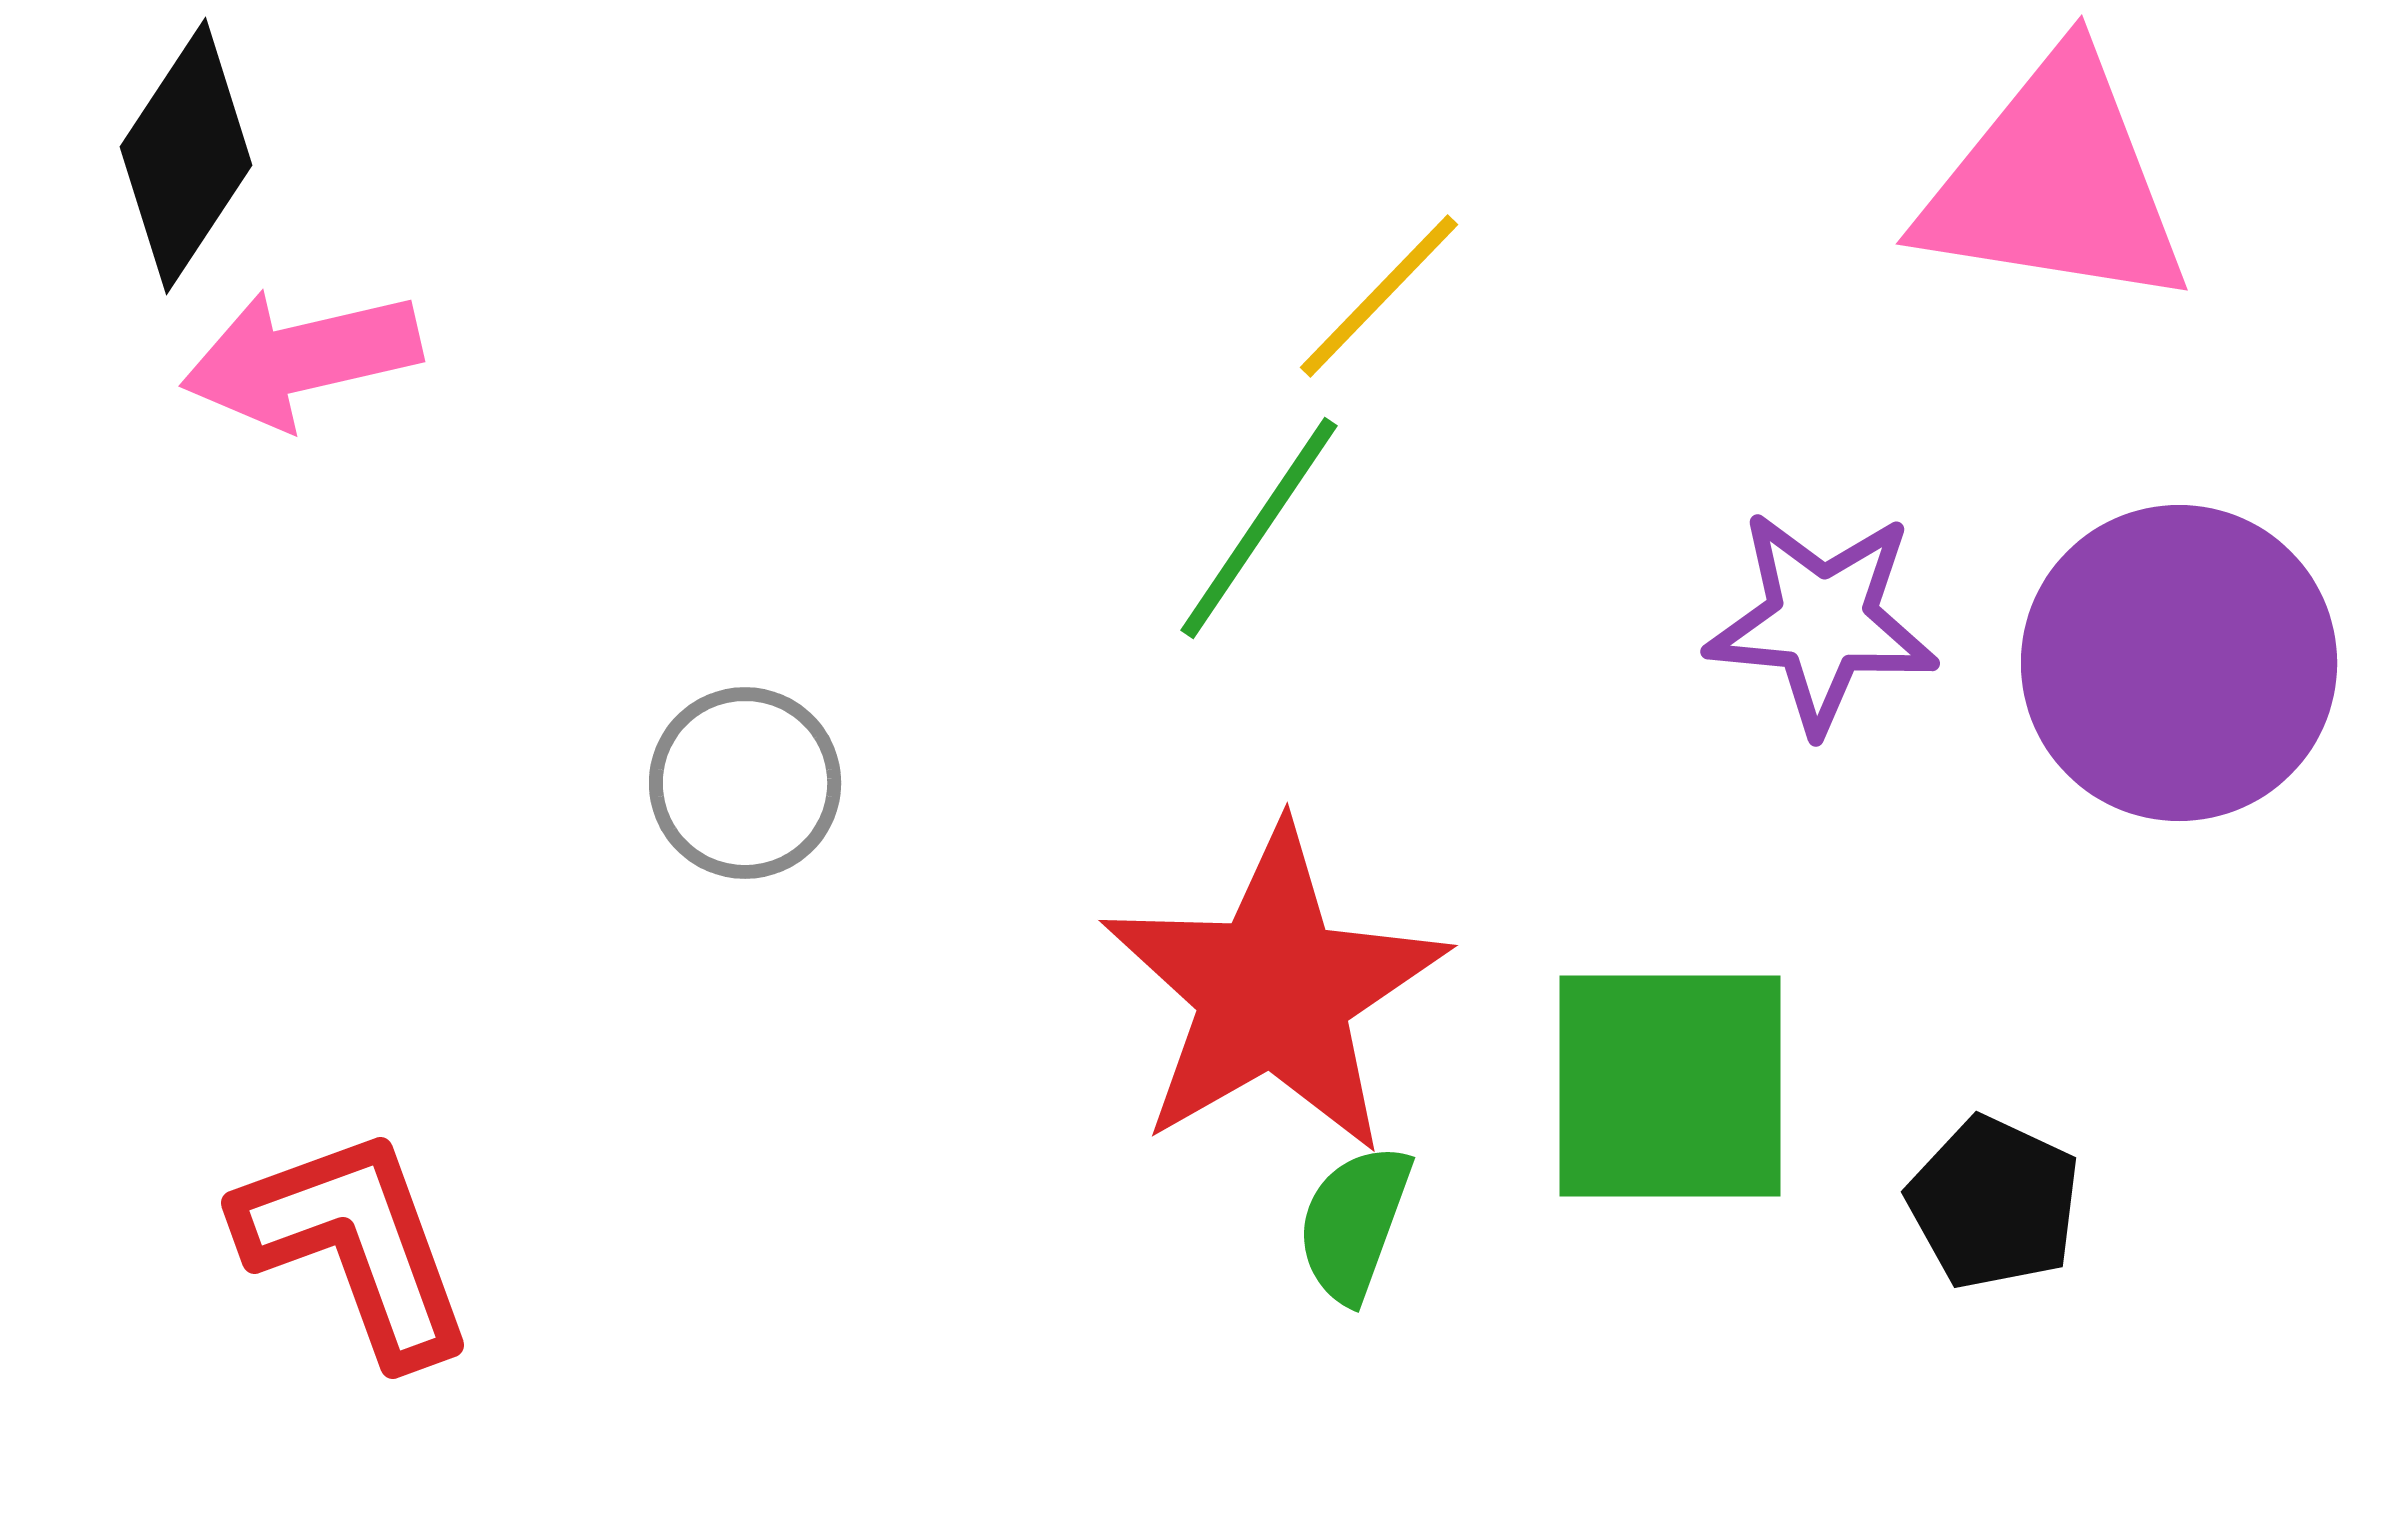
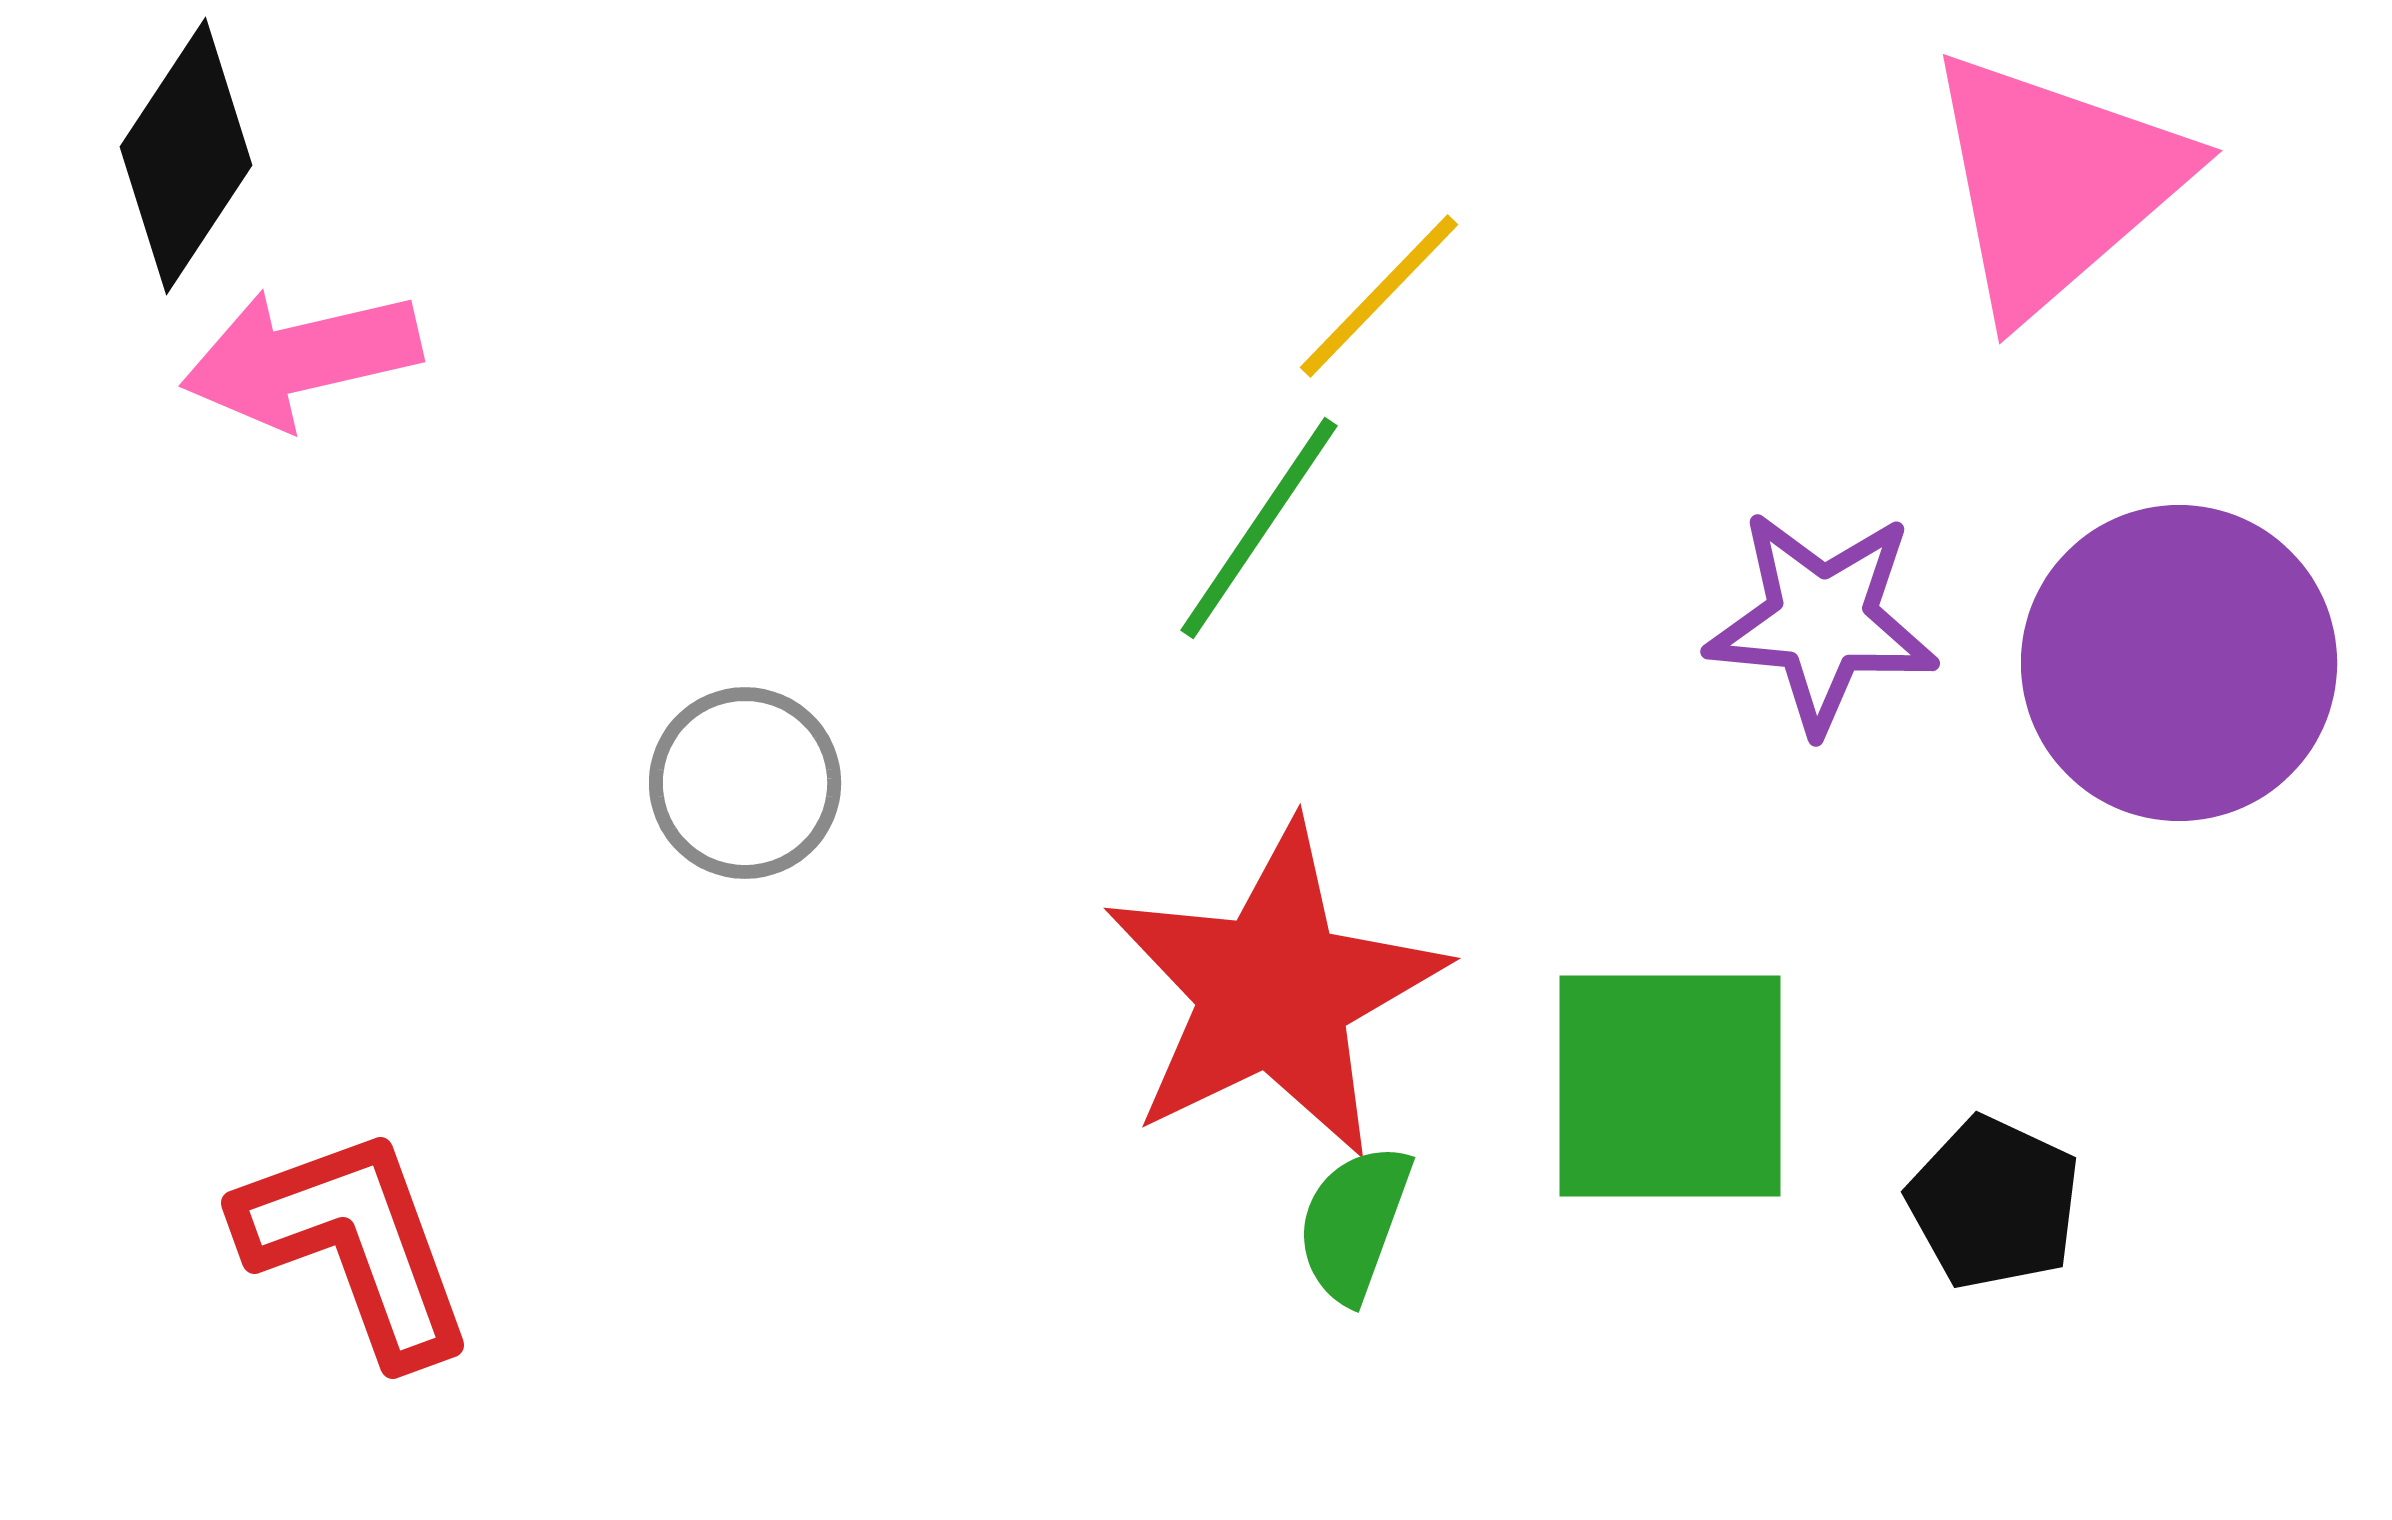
pink triangle: rotated 50 degrees counterclockwise
red star: rotated 4 degrees clockwise
